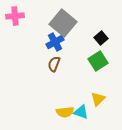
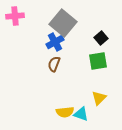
green square: rotated 24 degrees clockwise
yellow triangle: moved 1 px right, 1 px up
cyan triangle: moved 2 px down
